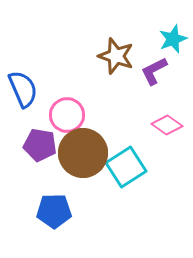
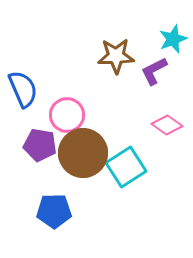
brown star: rotated 21 degrees counterclockwise
